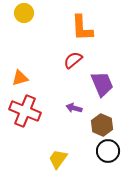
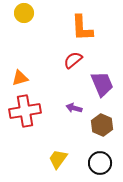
red cross: rotated 32 degrees counterclockwise
black circle: moved 8 px left, 12 px down
